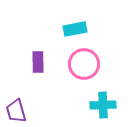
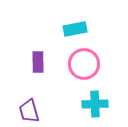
cyan cross: moved 8 px left, 1 px up
purple trapezoid: moved 13 px right
